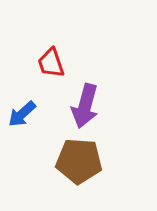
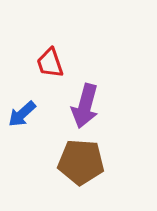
red trapezoid: moved 1 px left
brown pentagon: moved 2 px right, 1 px down
